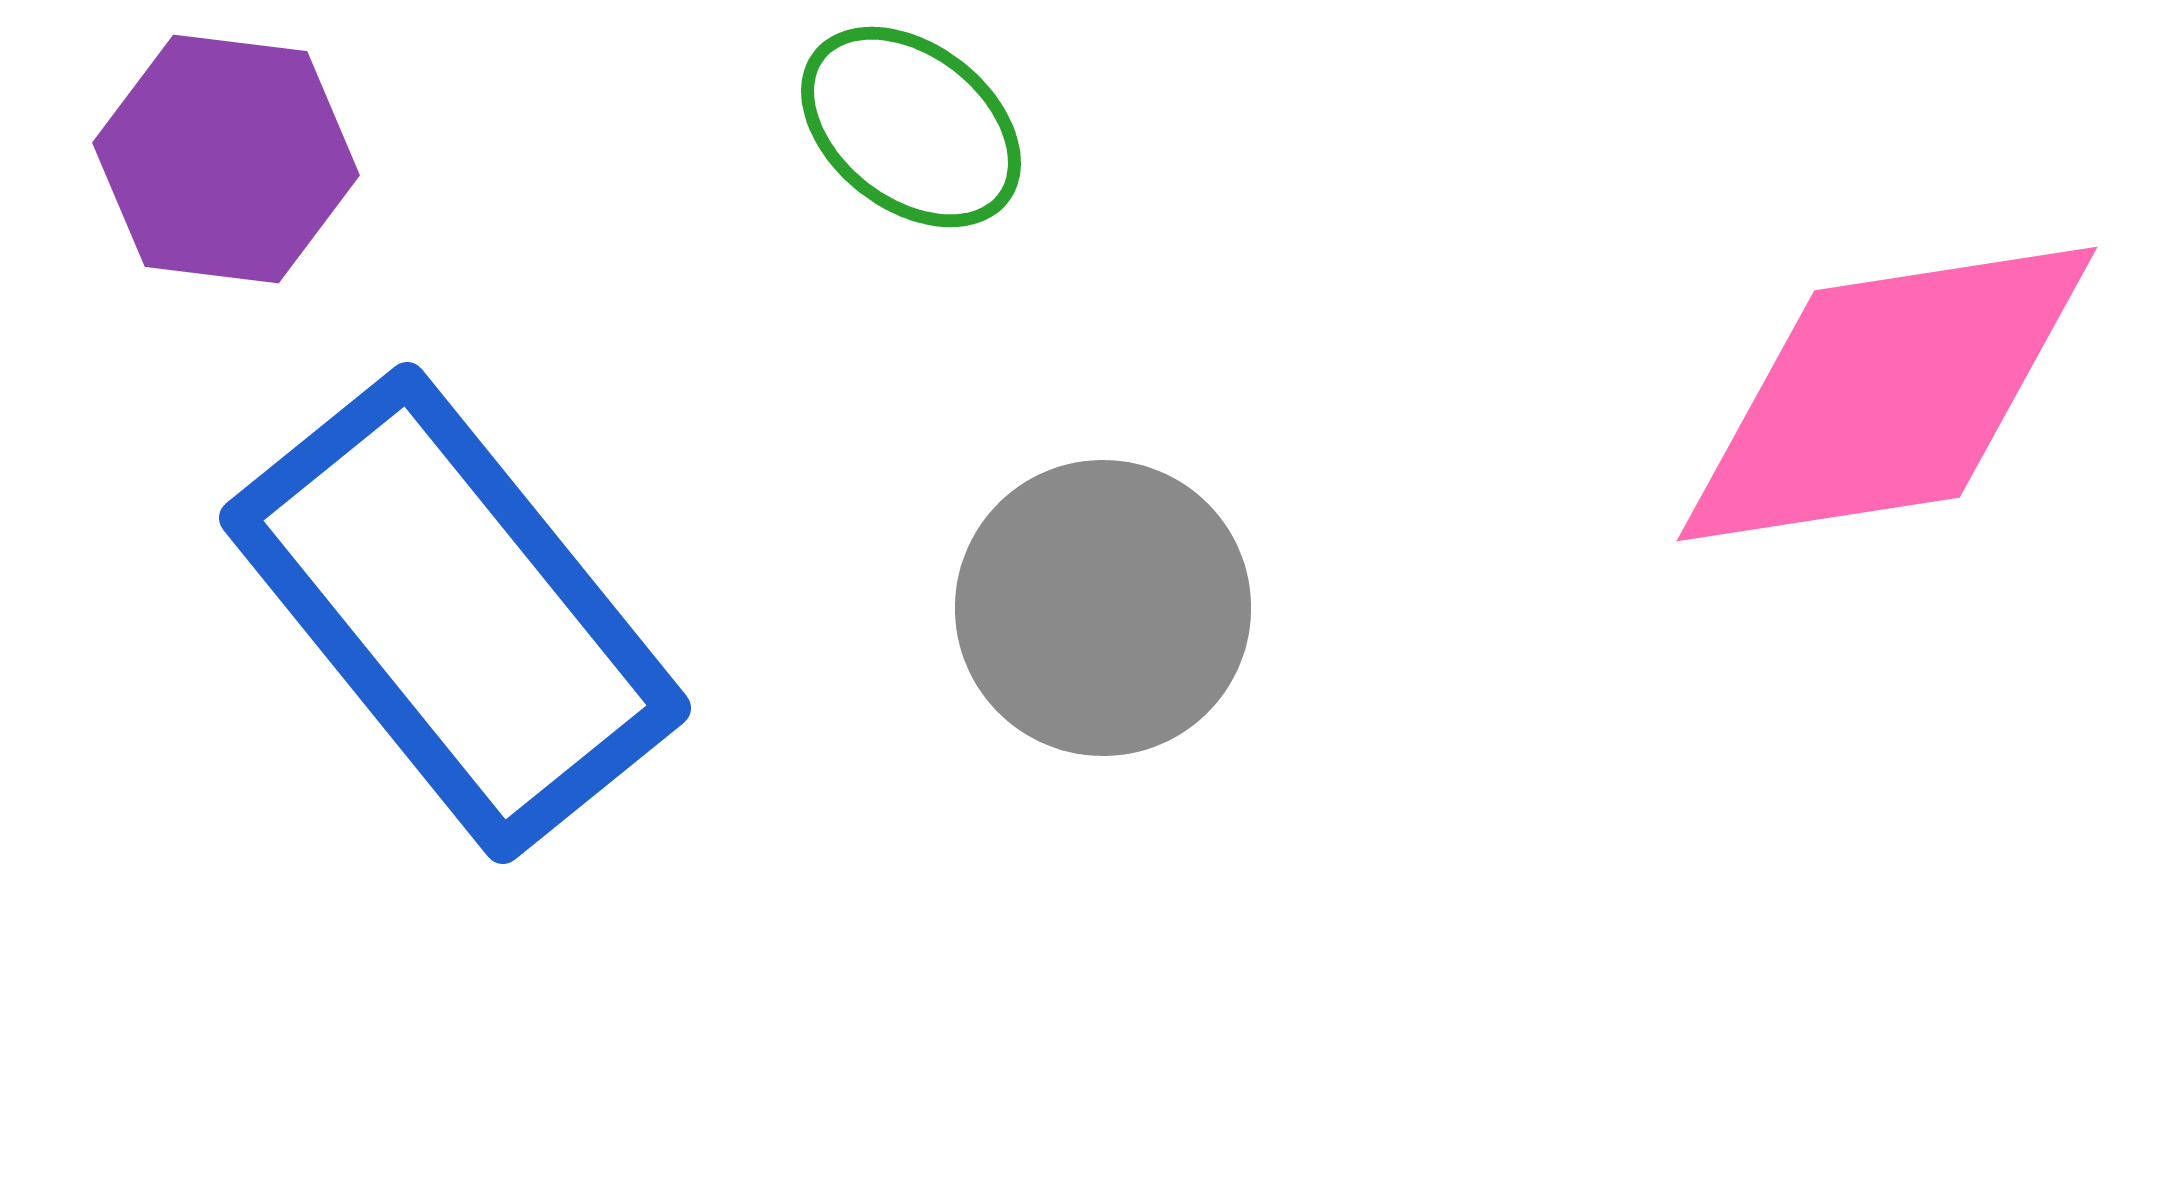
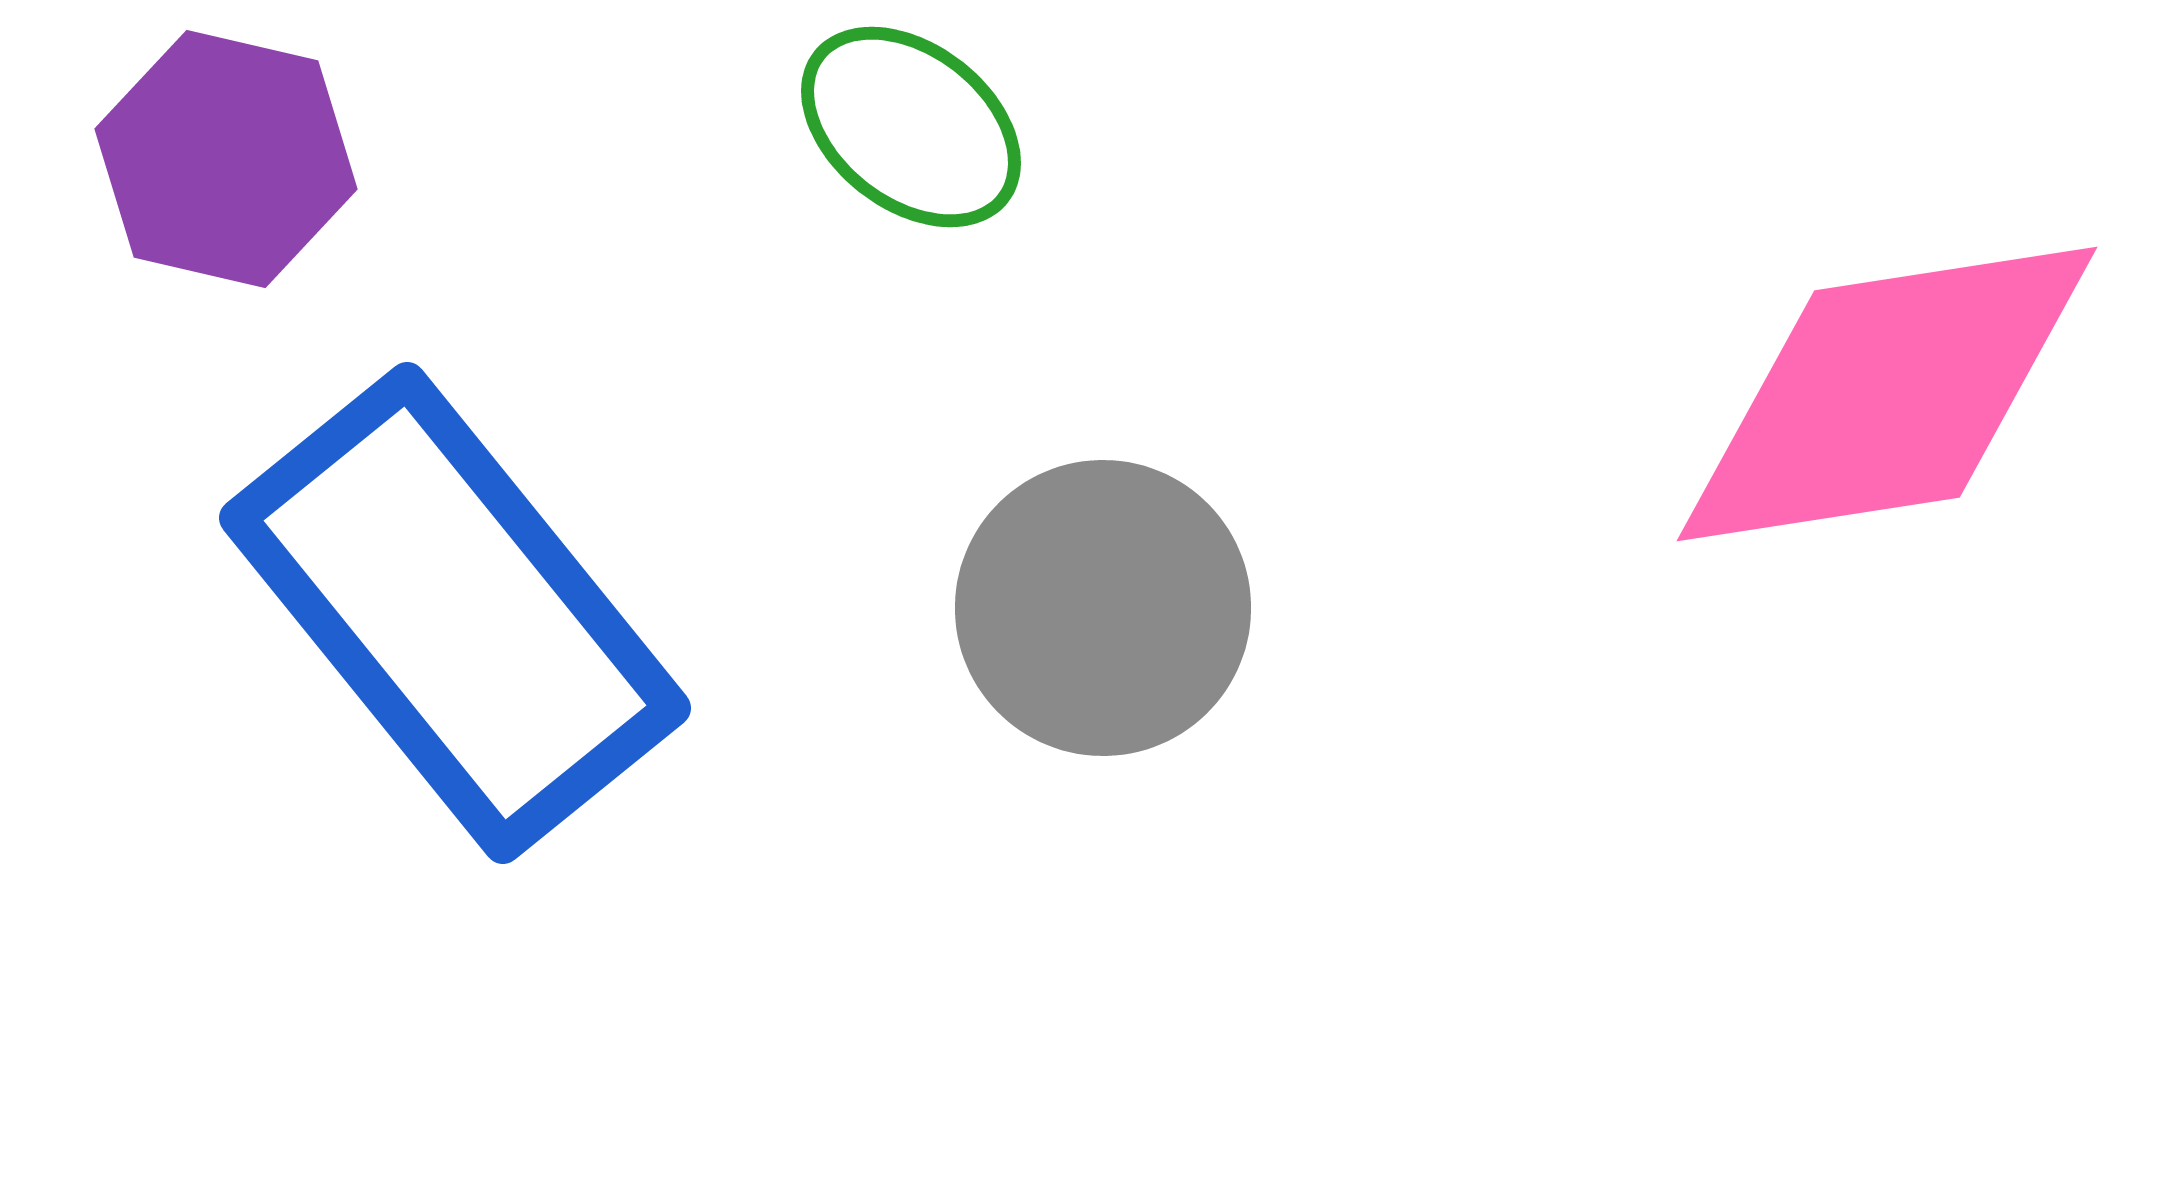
purple hexagon: rotated 6 degrees clockwise
